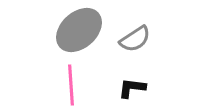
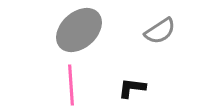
gray semicircle: moved 25 px right, 8 px up
